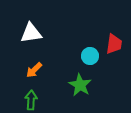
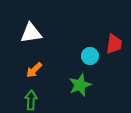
green star: rotated 20 degrees clockwise
